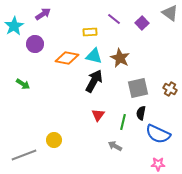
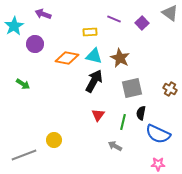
purple arrow: rotated 126 degrees counterclockwise
purple line: rotated 16 degrees counterclockwise
gray square: moved 6 px left
